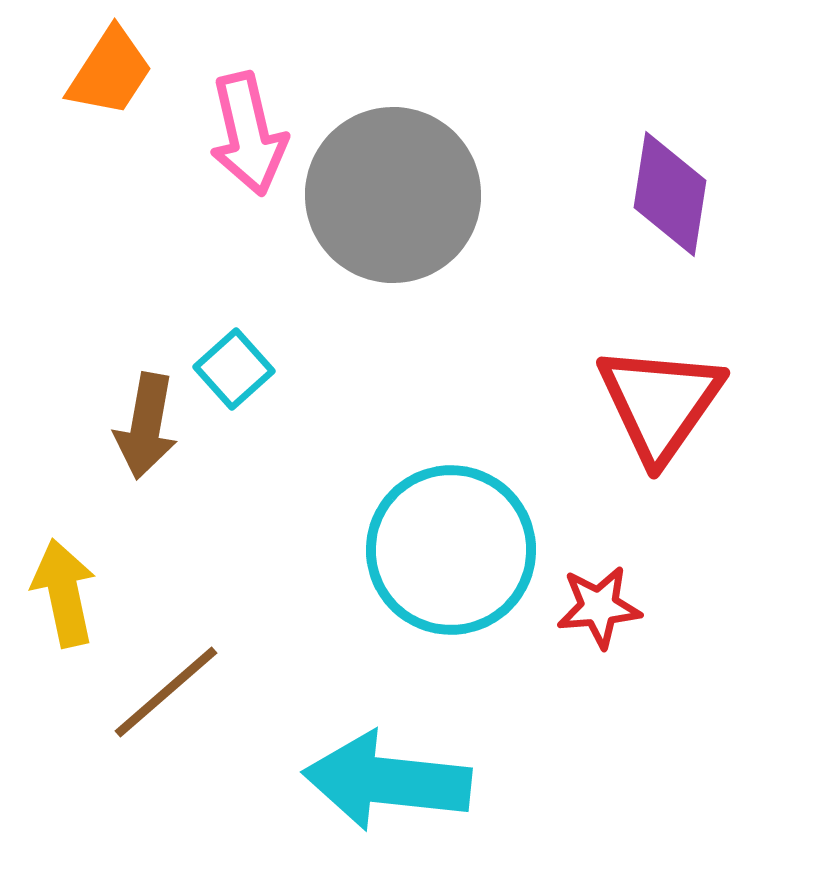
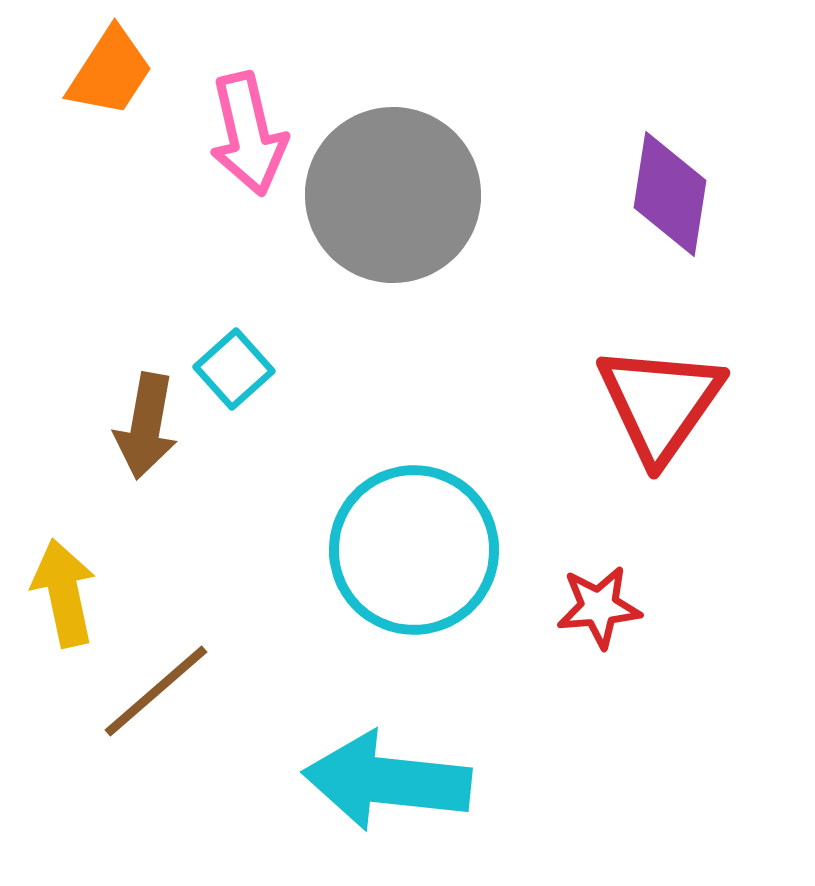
cyan circle: moved 37 px left
brown line: moved 10 px left, 1 px up
